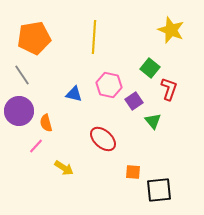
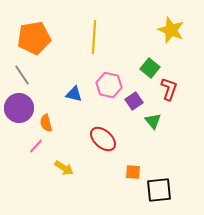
purple circle: moved 3 px up
